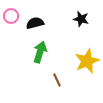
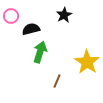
black star: moved 17 px left, 4 px up; rotated 28 degrees clockwise
black semicircle: moved 4 px left, 6 px down
yellow star: moved 1 px down; rotated 15 degrees counterclockwise
brown line: moved 1 px down; rotated 48 degrees clockwise
